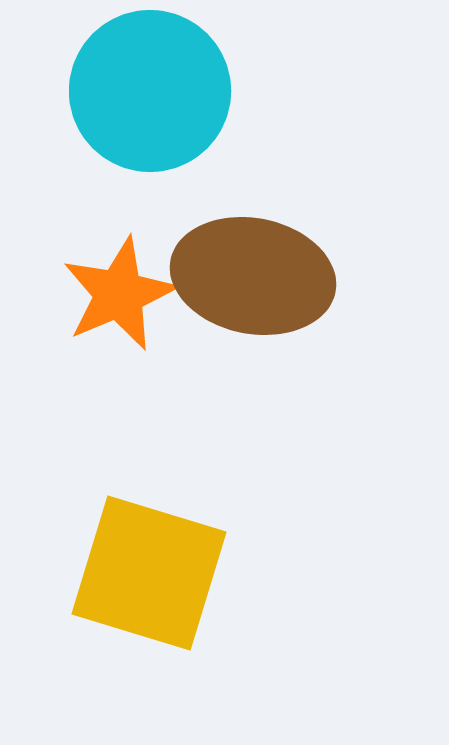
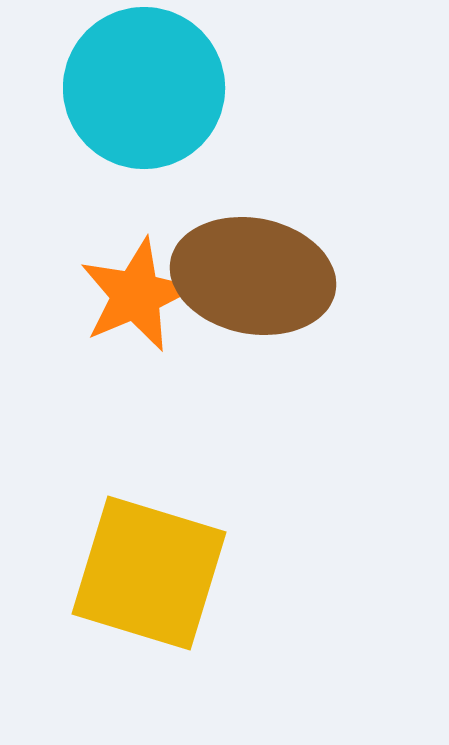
cyan circle: moved 6 px left, 3 px up
orange star: moved 17 px right, 1 px down
